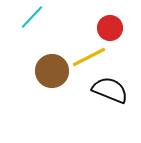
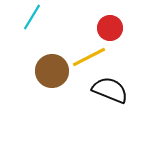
cyan line: rotated 12 degrees counterclockwise
